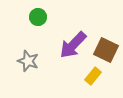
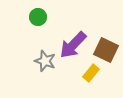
gray star: moved 17 px right
yellow rectangle: moved 2 px left, 3 px up
